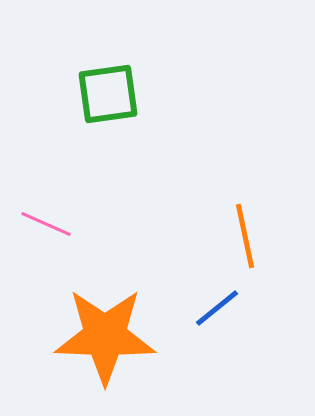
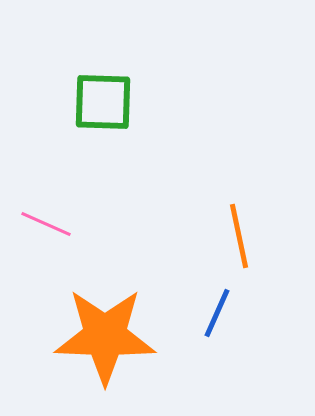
green square: moved 5 px left, 8 px down; rotated 10 degrees clockwise
orange line: moved 6 px left
blue line: moved 5 px down; rotated 27 degrees counterclockwise
